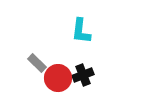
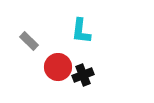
gray rectangle: moved 8 px left, 22 px up
red circle: moved 11 px up
